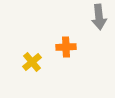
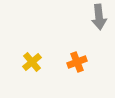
orange cross: moved 11 px right, 15 px down; rotated 18 degrees counterclockwise
